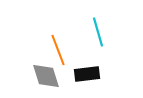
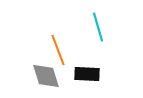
cyan line: moved 5 px up
black rectangle: rotated 10 degrees clockwise
